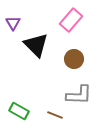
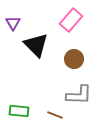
green rectangle: rotated 24 degrees counterclockwise
